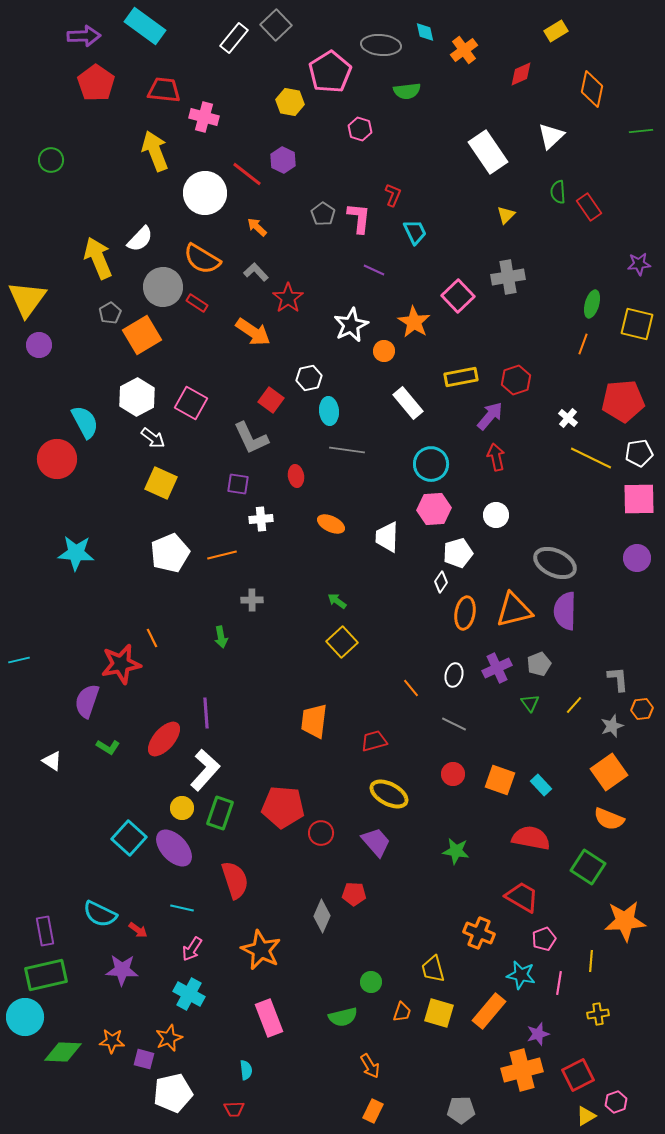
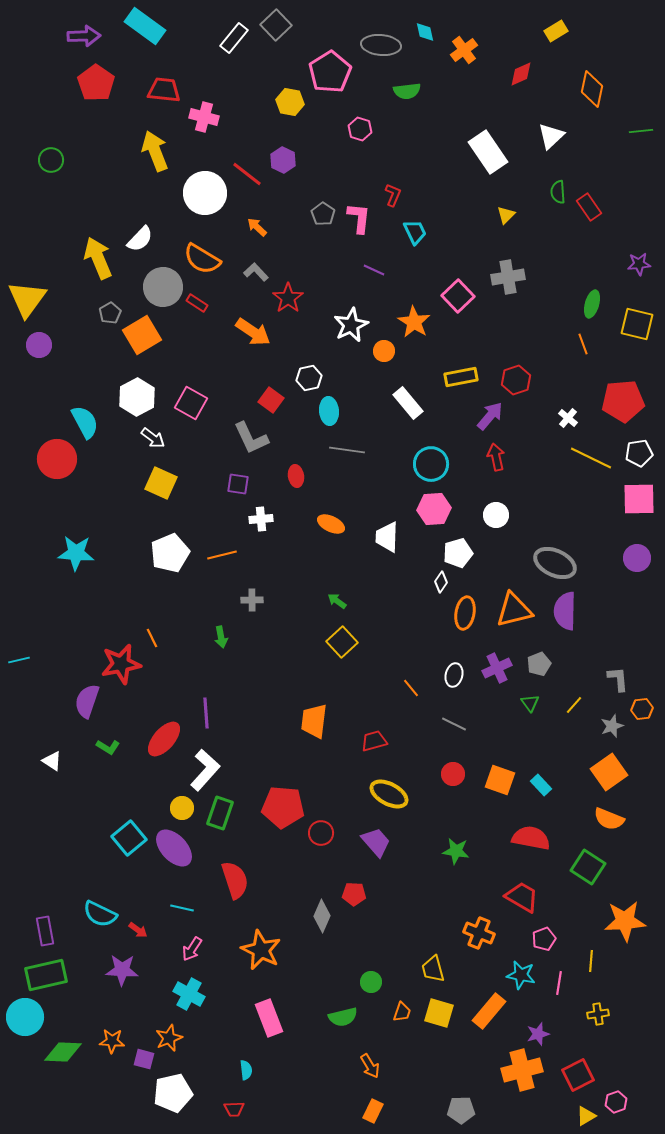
orange line at (583, 344): rotated 40 degrees counterclockwise
cyan square at (129, 838): rotated 8 degrees clockwise
